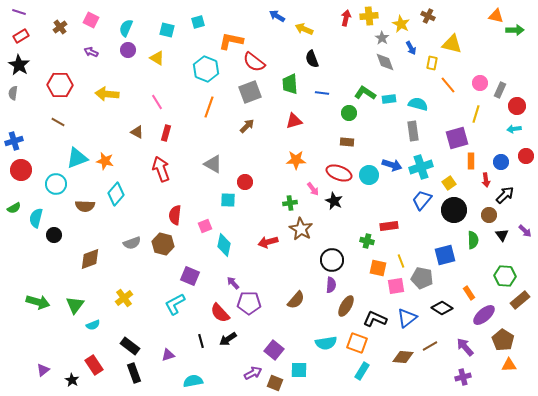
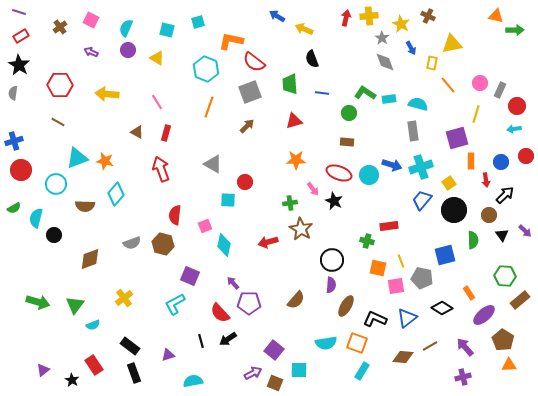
yellow triangle at (452, 44): rotated 25 degrees counterclockwise
